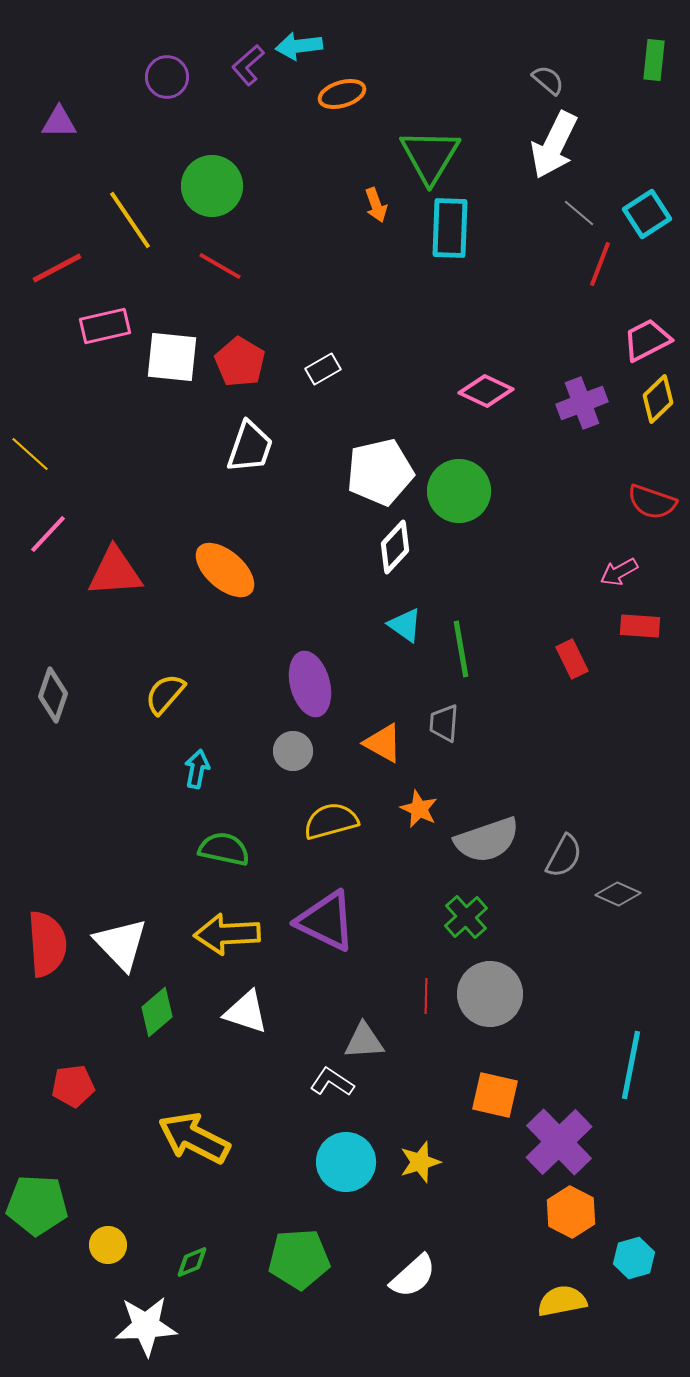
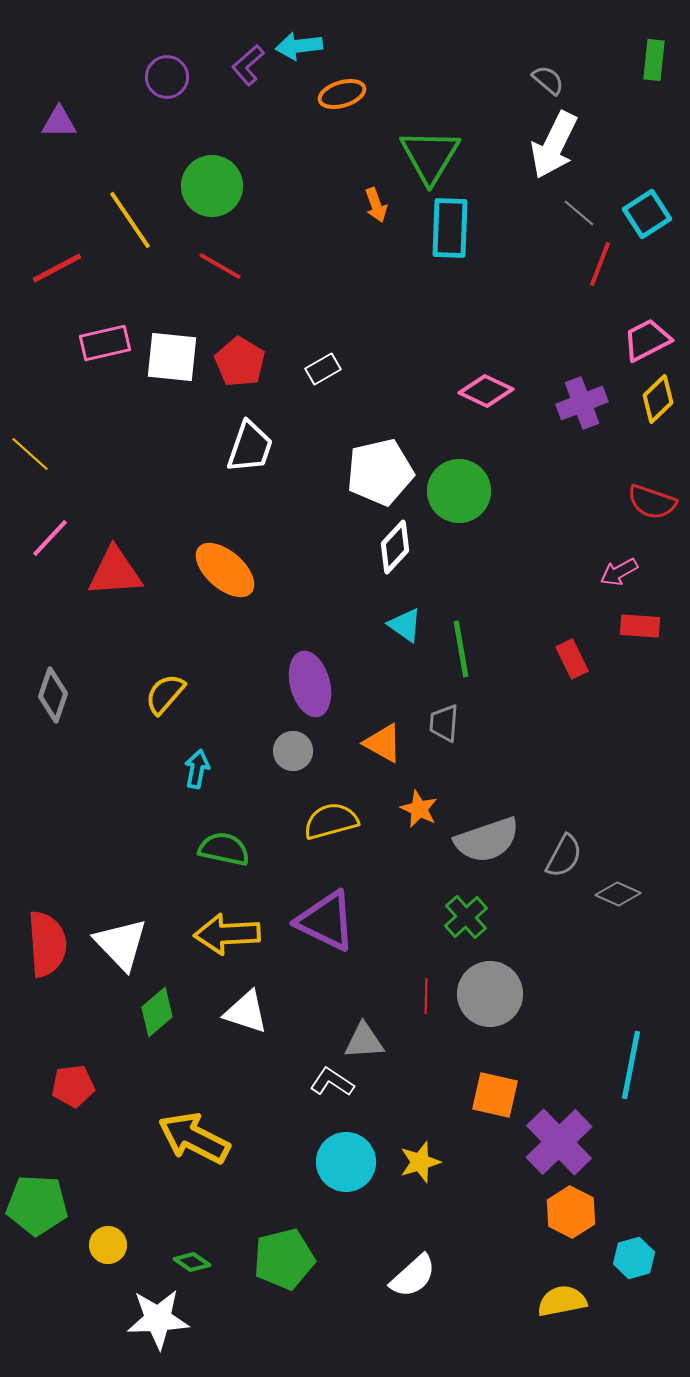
pink rectangle at (105, 326): moved 17 px down
pink line at (48, 534): moved 2 px right, 4 px down
green pentagon at (299, 1259): moved 15 px left; rotated 10 degrees counterclockwise
green diamond at (192, 1262): rotated 57 degrees clockwise
white star at (146, 1326): moved 12 px right, 7 px up
